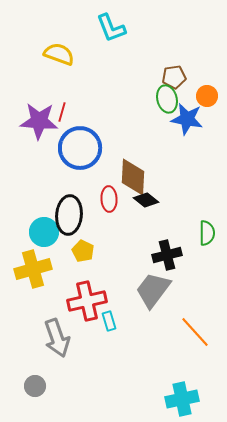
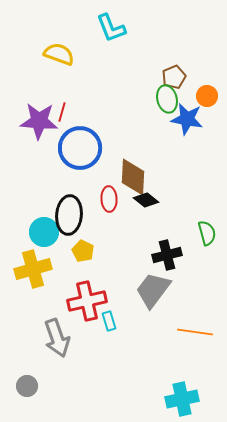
brown pentagon: rotated 15 degrees counterclockwise
green semicircle: rotated 15 degrees counterclockwise
orange line: rotated 40 degrees counterclockwise
gray circle: moved 8 px left
